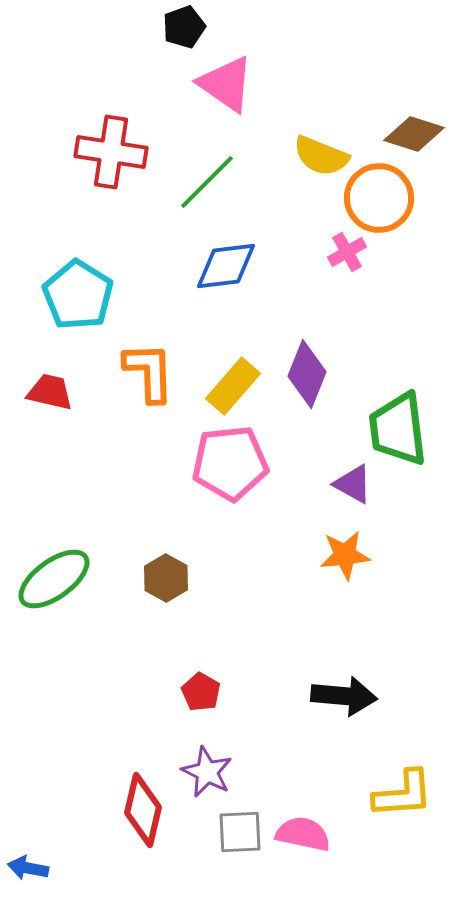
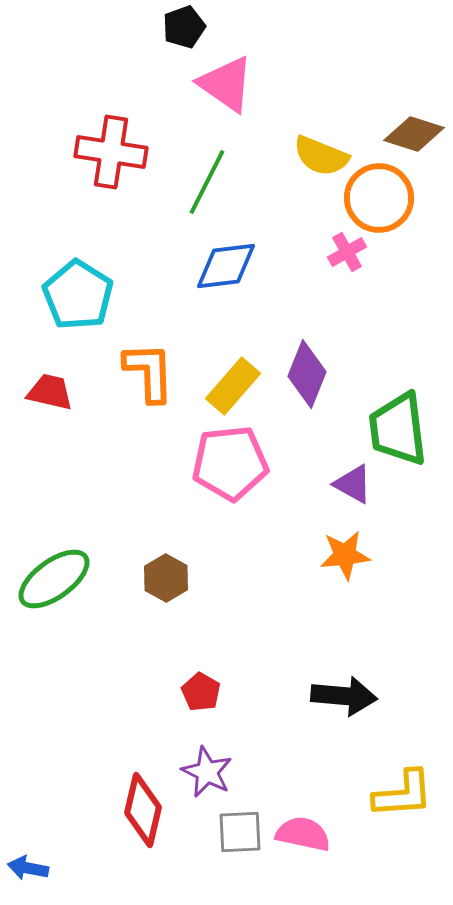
green line: rotated 18 degrees counterclockwise
